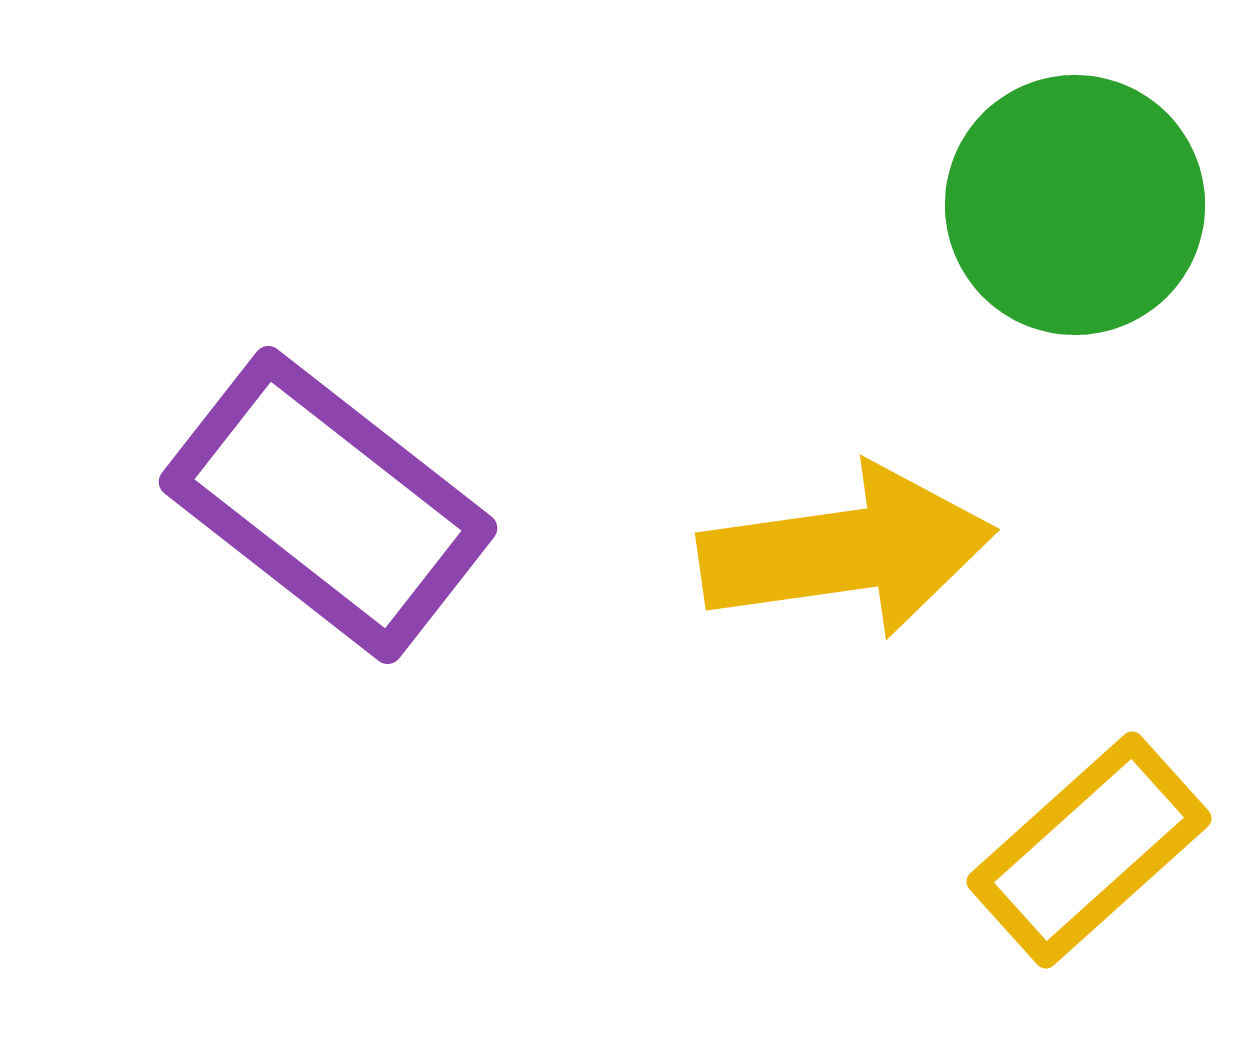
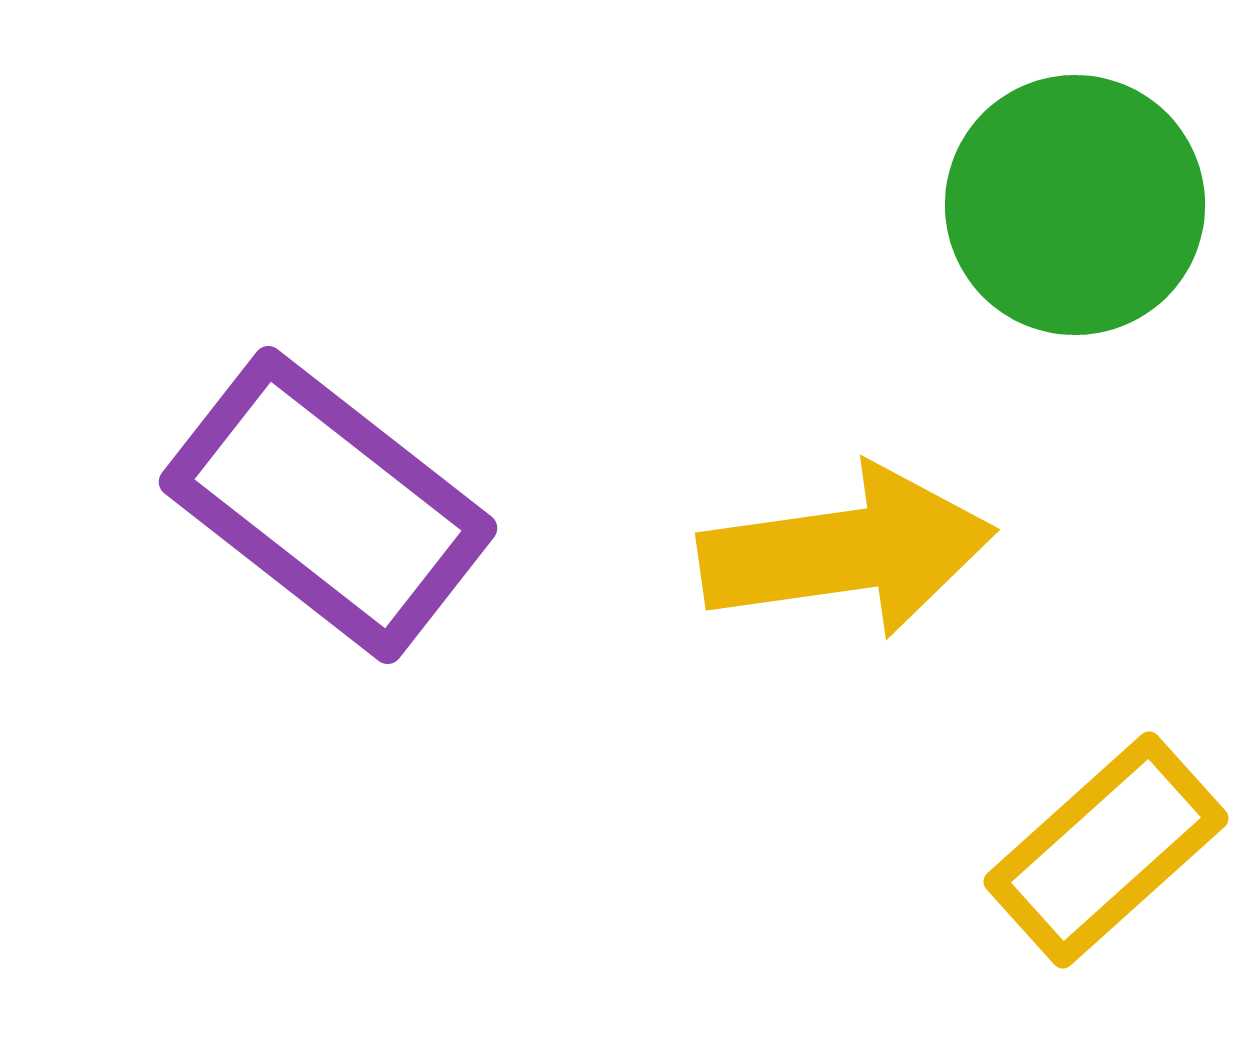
yellow rectangle: moved 17 px right
